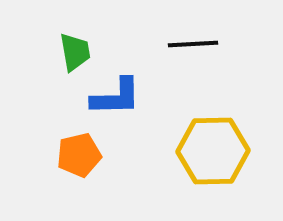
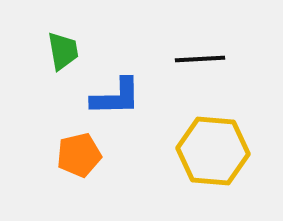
black line: moved 7 px right, 15 px down
green trapezoid: moved 12 px left, 1 px up
yellow hexagon: rotated 6 degrees clockwise
